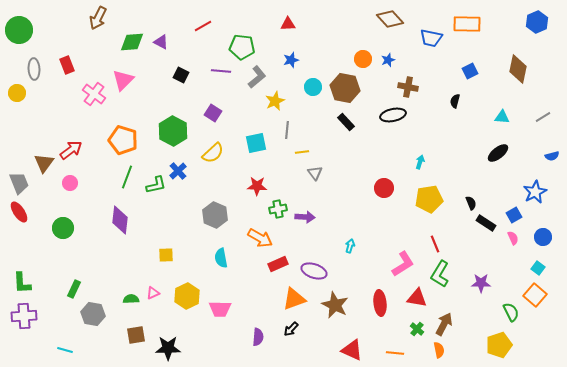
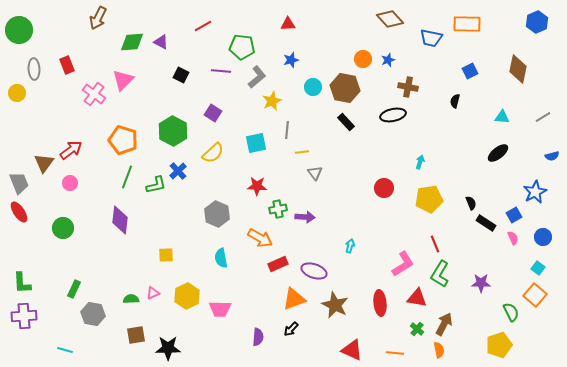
yellow star at (275, 101): moved 3 px left
gray hexagon at (215, 215): moved 2 px right, 1 px up
